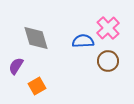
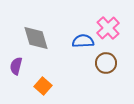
brown circle: moved 2 px left, 2 px down
purple semicircle: rotated 18 degrees counterclockwise
orange square: moved 6 px right; rotated 18 degrees counterclockwise
